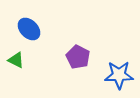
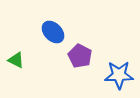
blue ellipse: moved 24 px right, 3 px down
purple pentagon: moved 2 px right, 1 px up
